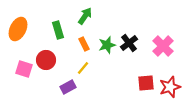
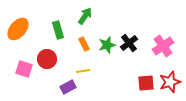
orange ellipse: rotated 15 degrees clockwise
pink cross: rotated 10 degrees clockwise
red circle: moved 1 px right, 1 px up
yellow line: moved 3 px down; rotated 40 degrees clockwise
red star: moved 5 px up
